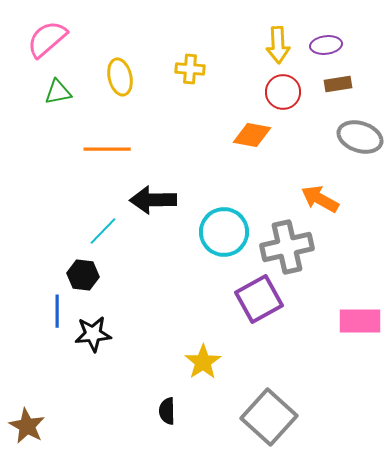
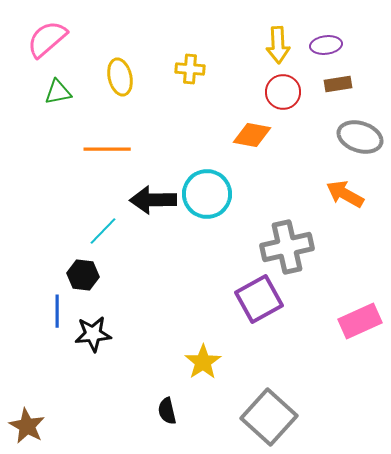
orange arrow: moved 25 px right, 5 px up
cyan circle: moved 17 px left, 38 px up
pink rectangle: rotated 24 degrees counterclockwise
black semicircle: rotated 12 degrees counterclockwise
